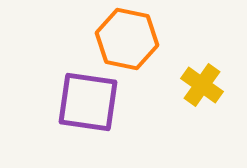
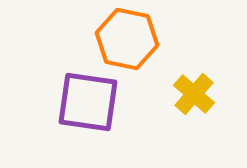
yellow cross: moved 8 px left, 9 px down; rotated 6 degrees clockwise
